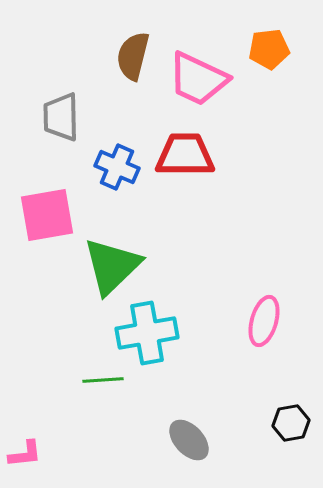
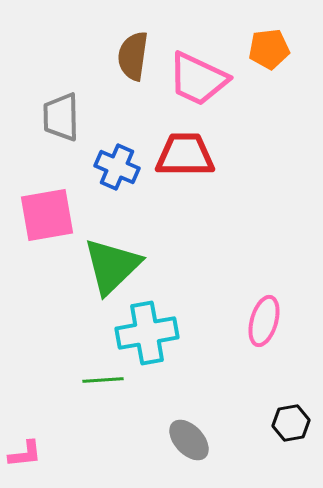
brown semicircle: rotated 6 degrees counterclockwise
